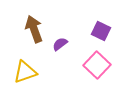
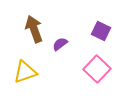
pink square: moved 4 px down
